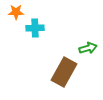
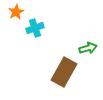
orange star: rotated 28 degrees counterclockwise
cyan cross: rotated 18 degrees counterclockwise
